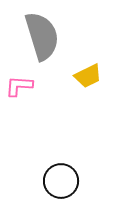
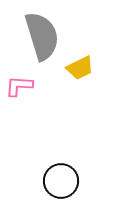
yellow trapezoid: moved 8 px left, 8 px up
